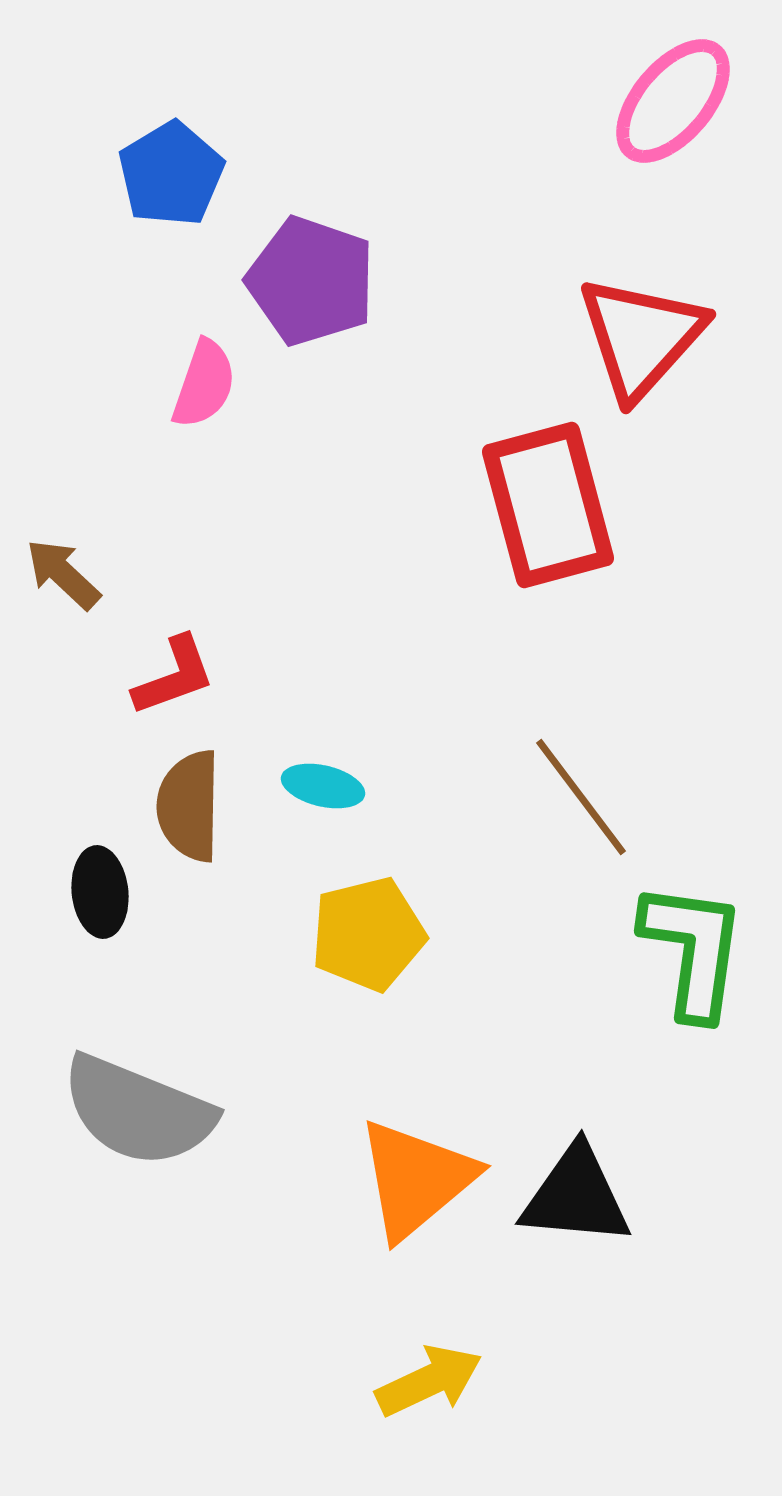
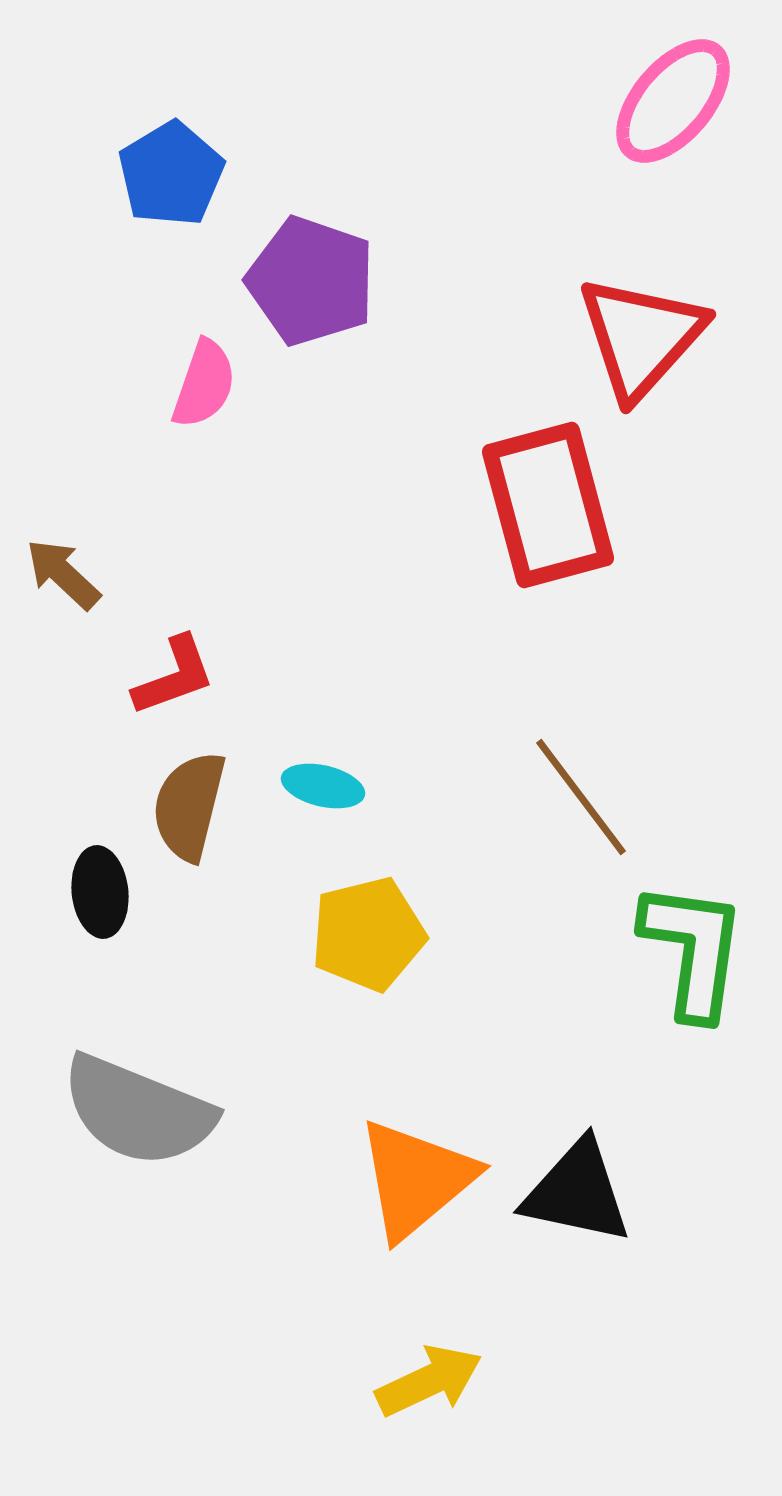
brown semicircle: rotated 13 degrees clockwise
black triangle: moved 1 px right, 4 px up; rotated 7 degrees clockwise
